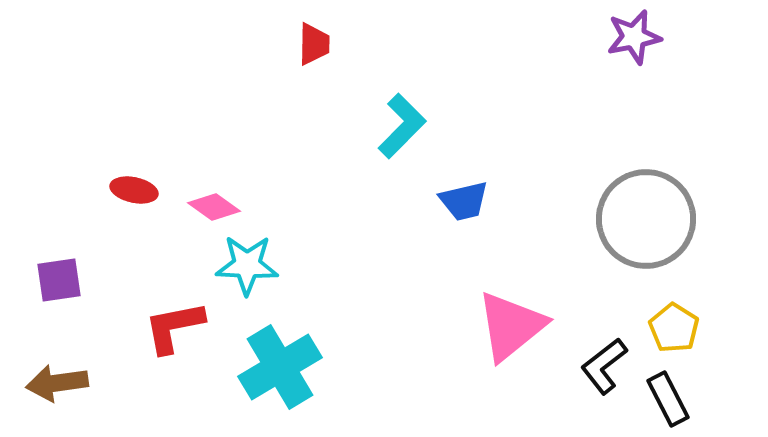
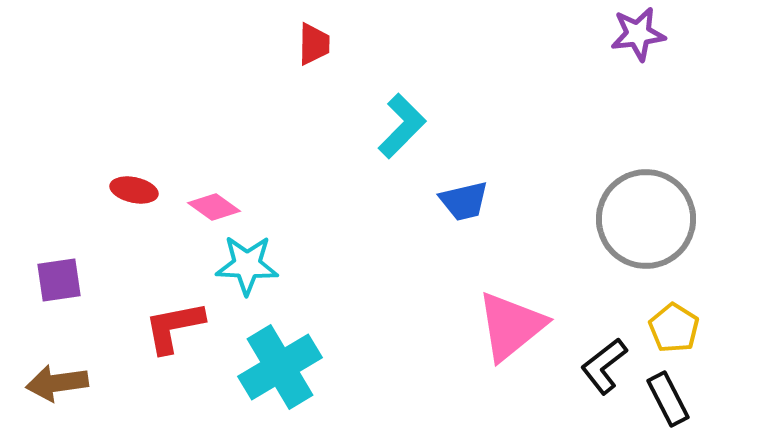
purple star: moved 4 px right, 3 px up; rotated 4 degrees clockwise
